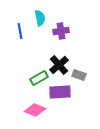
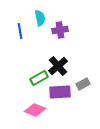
purple cross: moved 1 px left, 1 px up
black cross: moved 1 px left, 1 px down
gray rectangle: moved 4 px right, 9 px down; rotated 48 degrees counterclockwise
